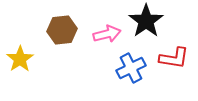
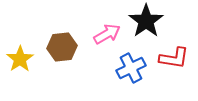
brown hexagon: moved 17 px down
pink arrow: rotated 16 degrees counterclockwise
